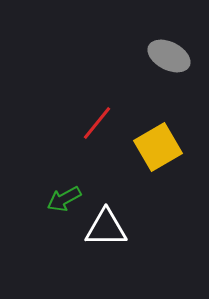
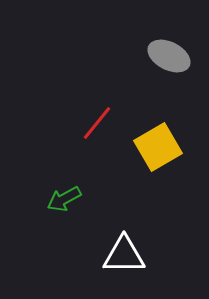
white triangle: moved 18 px right, 27 px down
